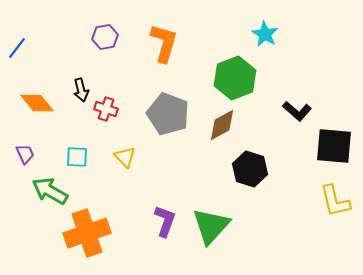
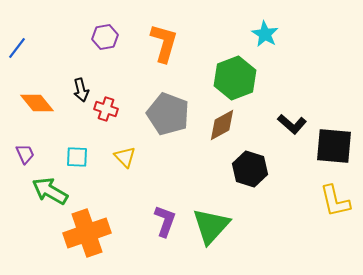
black L-shape: moved 5 px left, 13 px down
